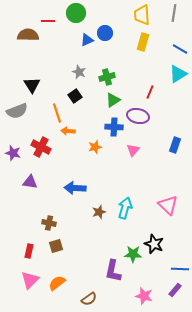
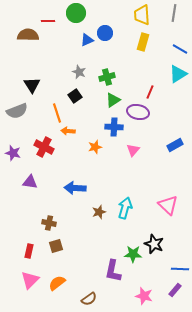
purple ellipse at (138, 116): moved 4 px up
blue rectangle at (175, 145): rotated 42 degrees clockwise
red cross at (41, 147): moved 3 px right
